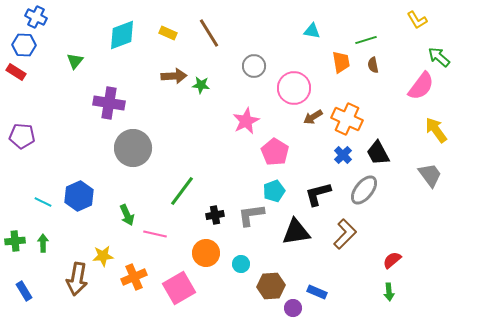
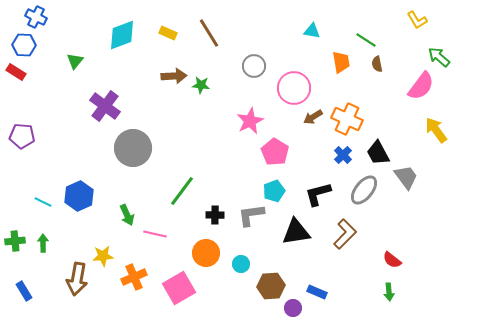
green line at (366, 40): rotated 50 degrees clockwise
brown semicircle at (373, 65): moved 4 px right, 1 px up
purple cross at (109, 103): moved 4 px left, 3 px down; rotated 28 degrees clockwise
pink star at (246, 121): moved 4 px right
gray trapezoid at (430, 175): moved 24 px left, 2 px down
black cross at (215, 215): rotated 12 degrees clockwise
red semicircle at (392, 260): rotated 102 degrees counterclockwise
